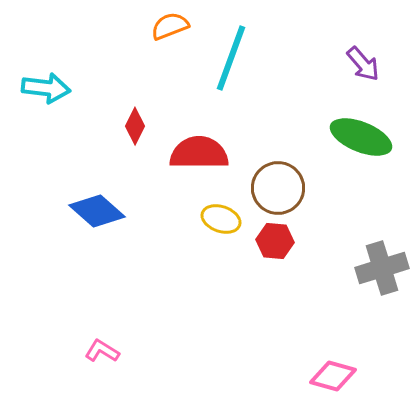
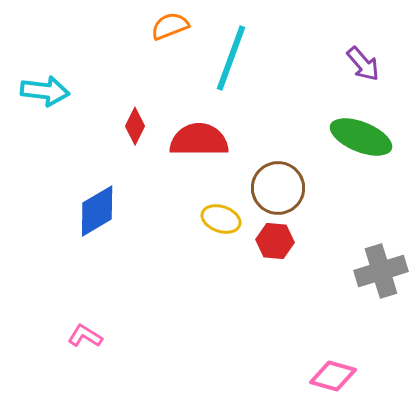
cyan arrow: moved 1 px left, 3 px down
red semicircle: moved 13 px up
blue diamond: rotated 72 degrees counterclockwise
gray cross: moved 1 px left, 3 px down
pink L-shape: moved 17 px left, 15 px up
